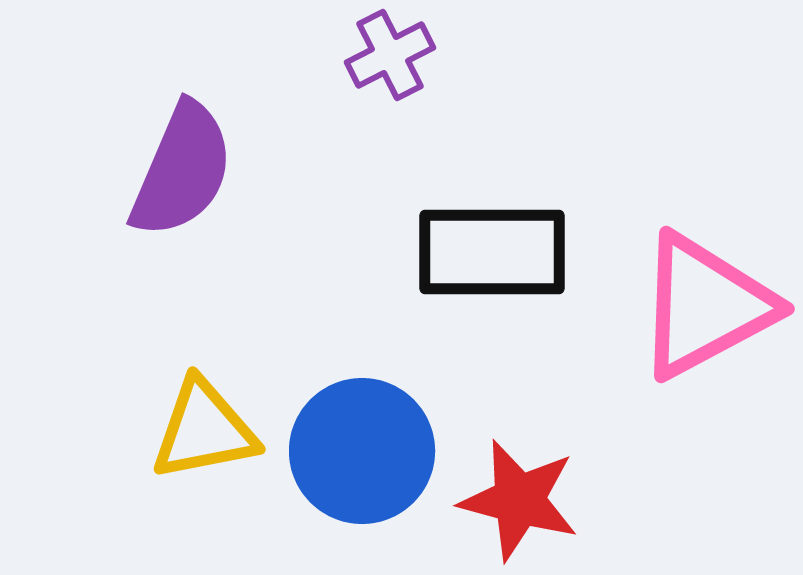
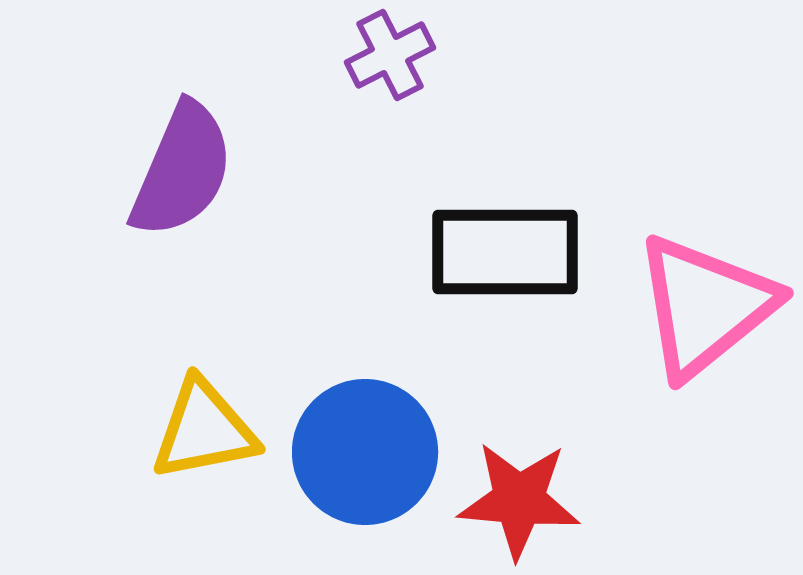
black rectangle: moved 13 px right
pink triangle: rotated 11 degrees counterclockwise
blue circle: moved 3 px right, 1 px down
red star: rotated 10 degrees counterclockwise
